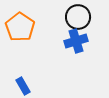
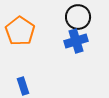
orange pentagon: moved 4 px down
blue rectangle: rotated 12 degrees clockwise
